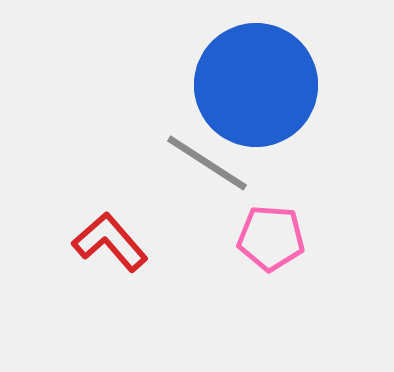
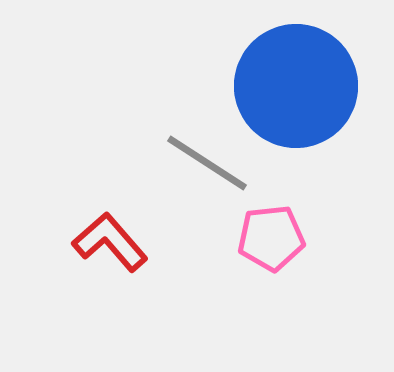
blue circle: moved 40 px right, 1 px down
pink pentagon: rotated 10 degrees counterclockwise
